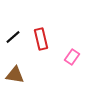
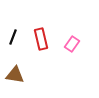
black line: rotated 28 degrees counterclockwise
pink rectangle: moved 13 px up
